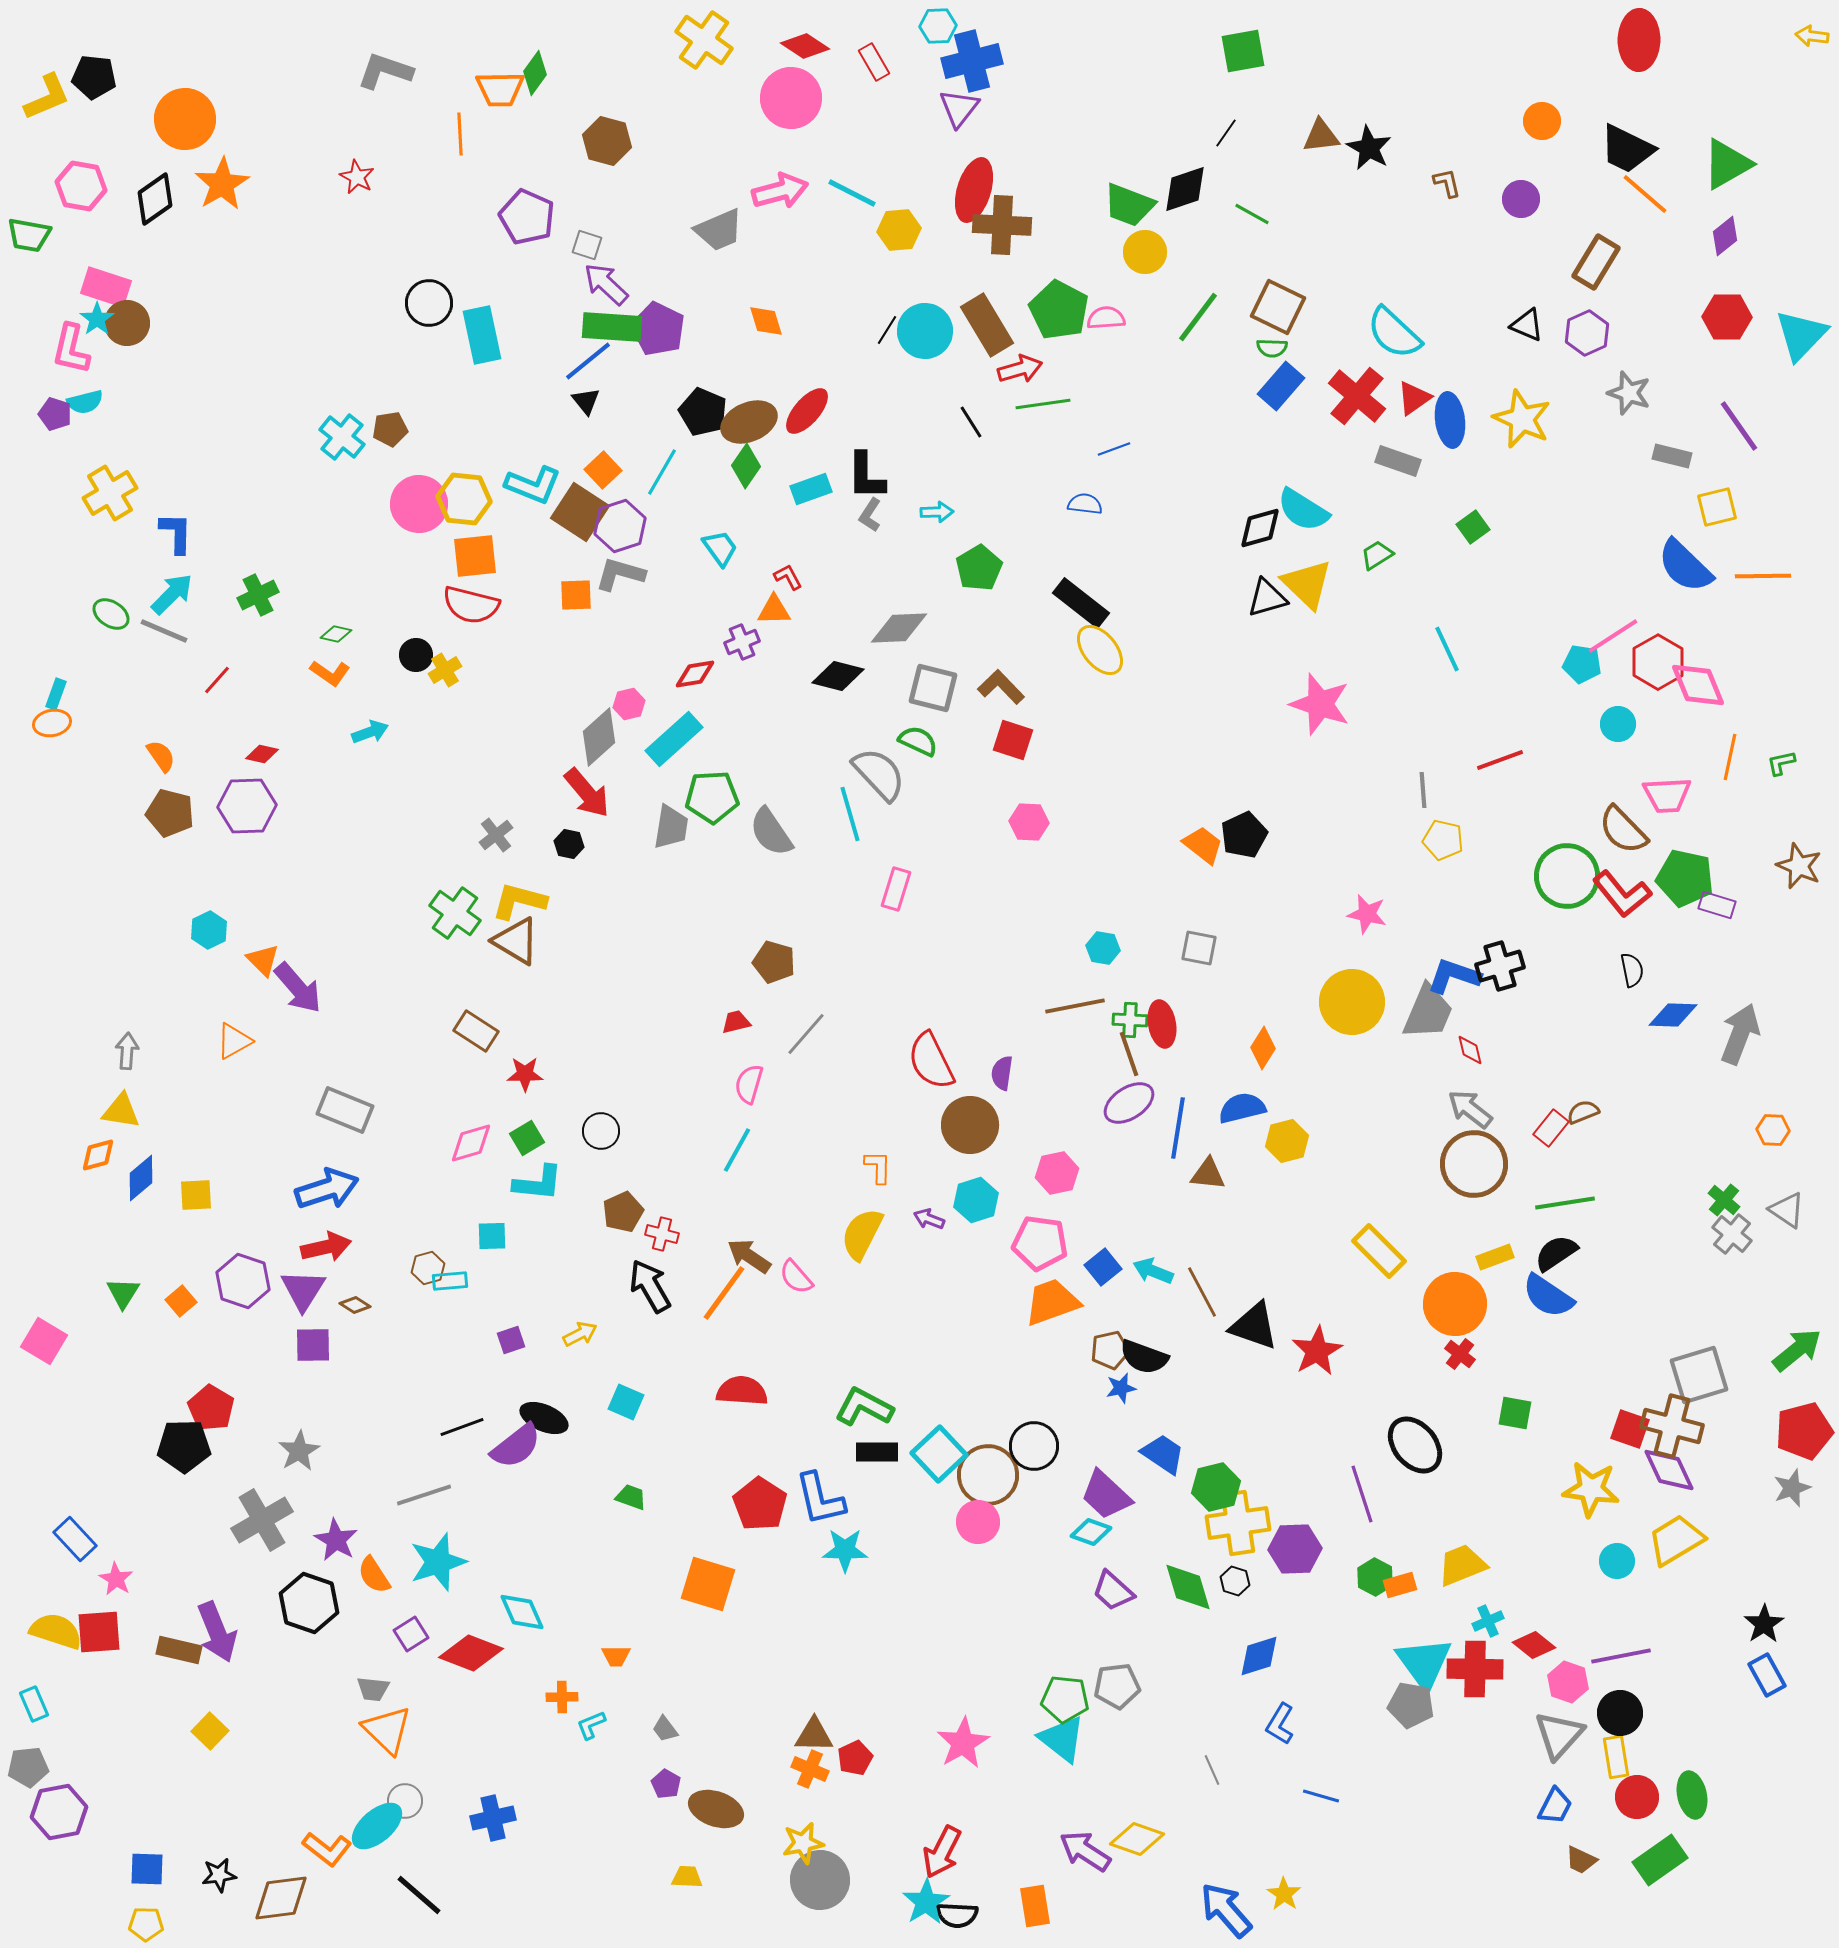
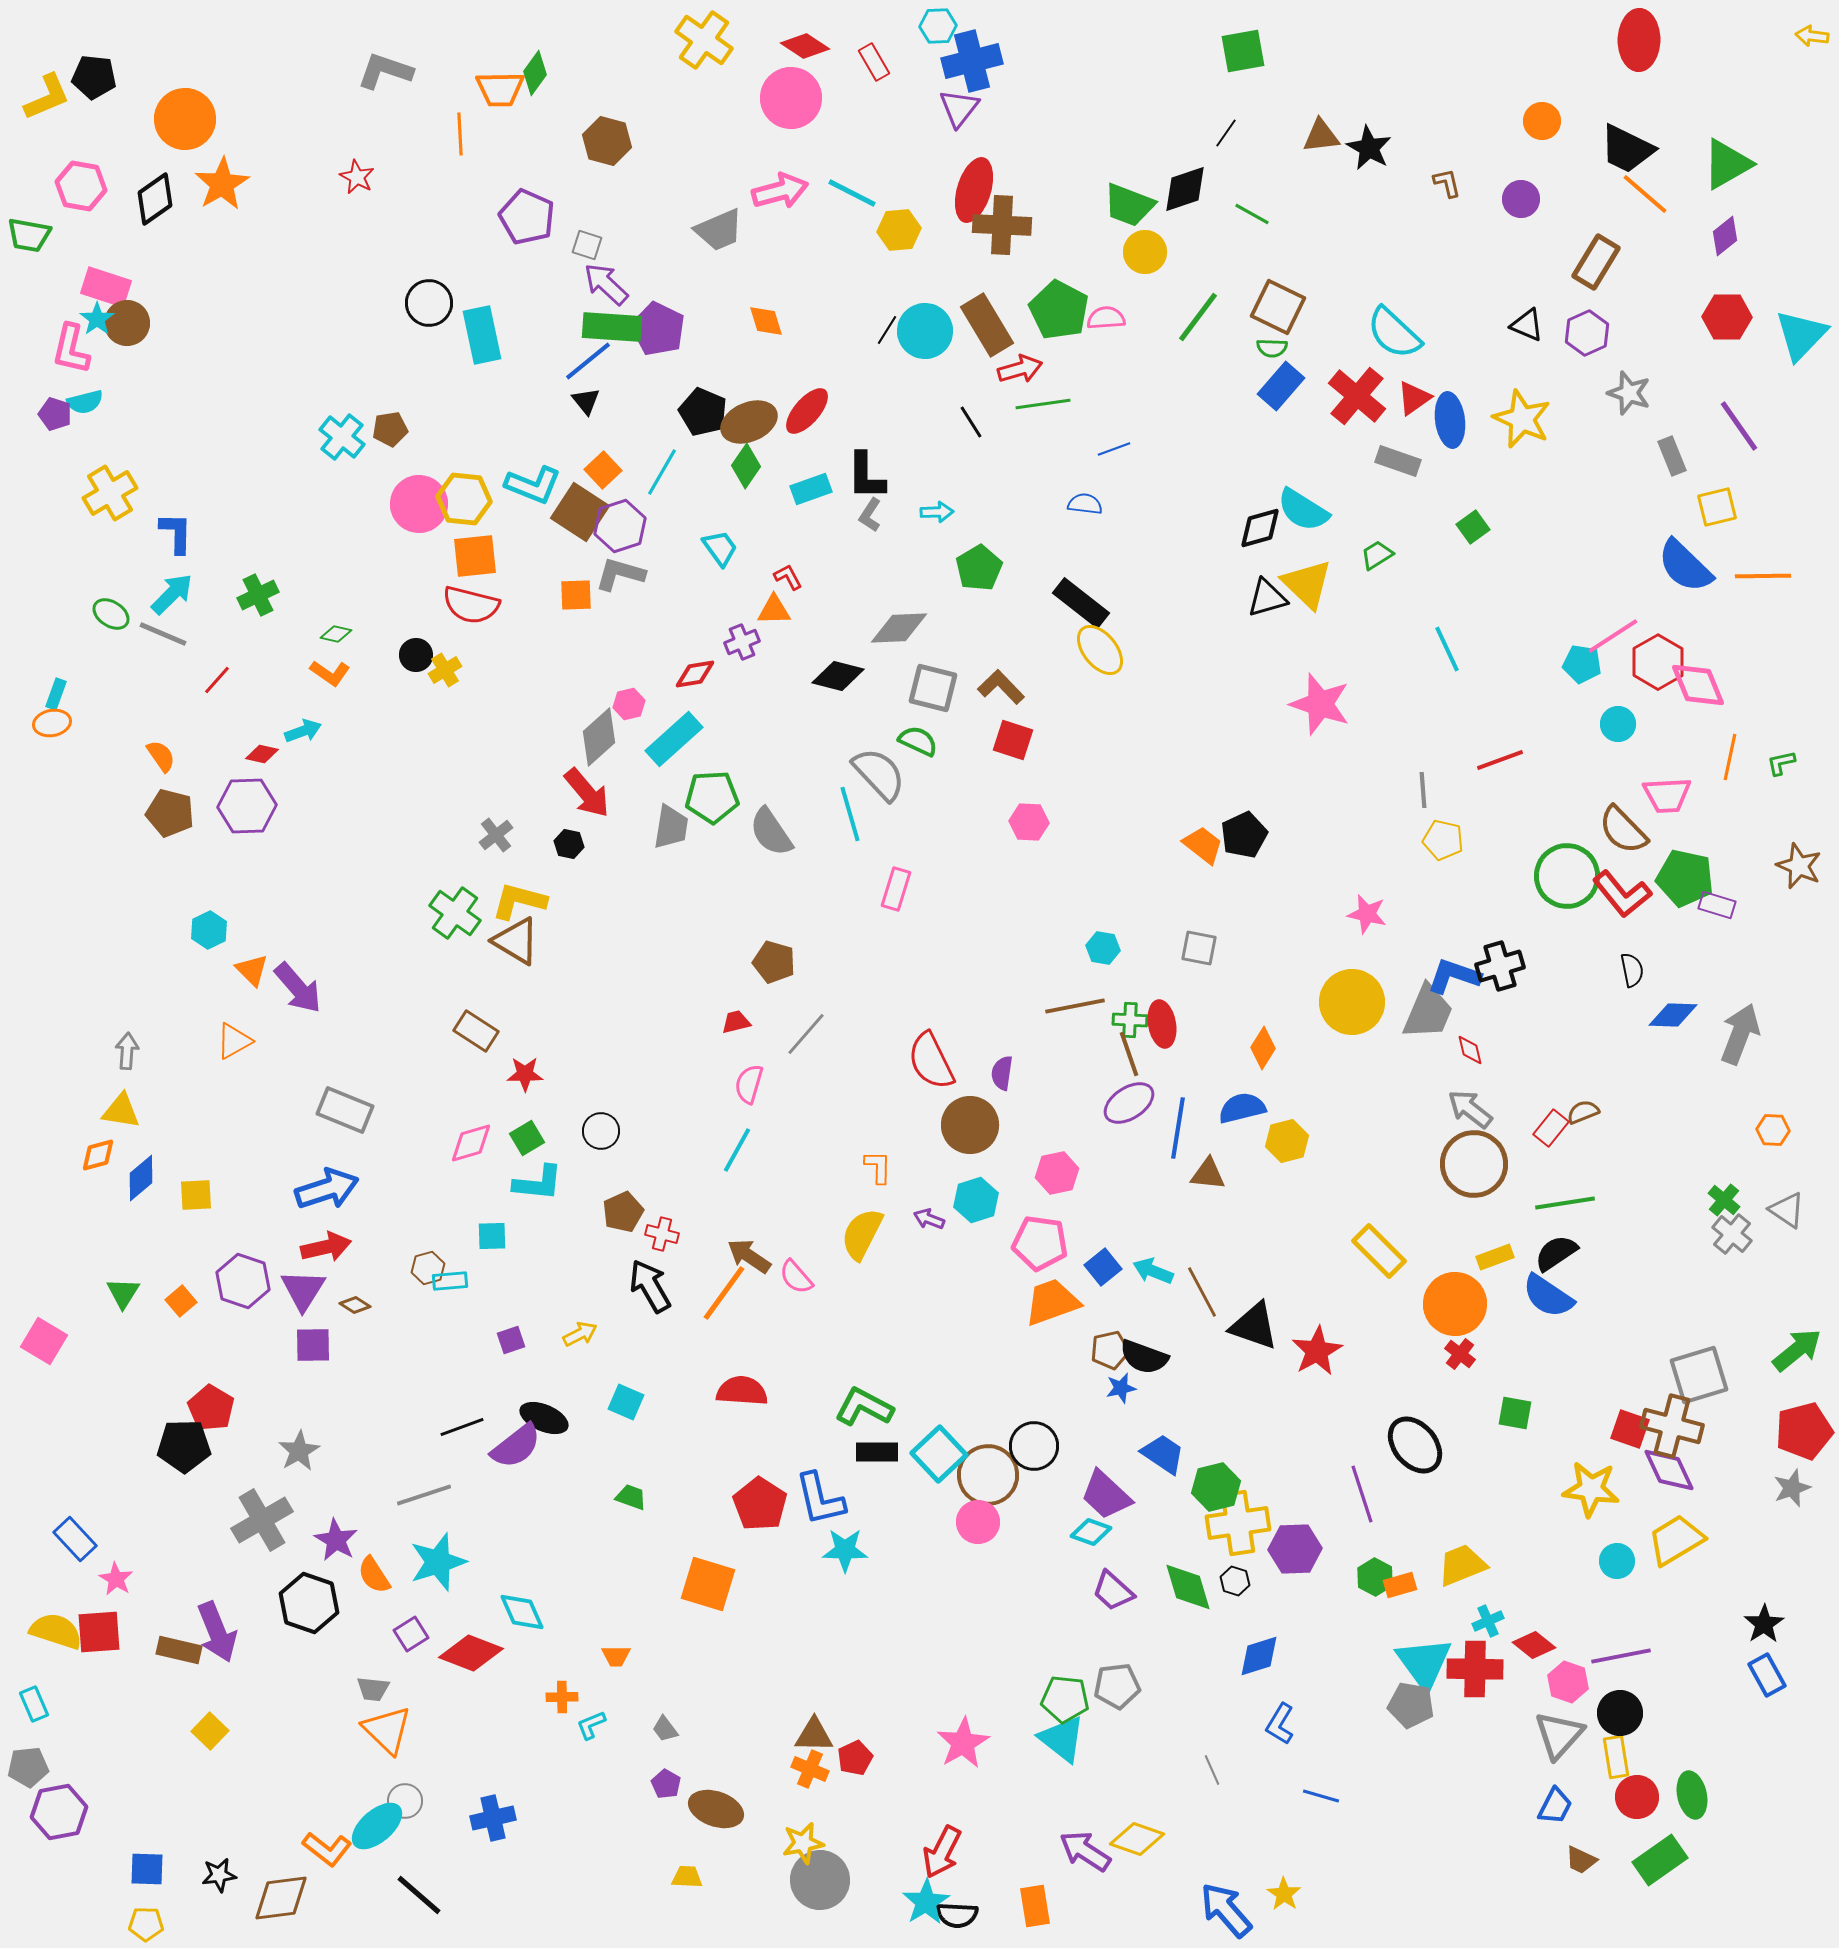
gray rectangle at (1672, 456): rotated 54 degrees clockwise
gray line at (164, 631): moved 1 px left, 3 px down
cyan arrow at (370, 732): moved 67 px left, 1 px up
orange triangle at (263, 960): moved 11 px left, 10 px down
